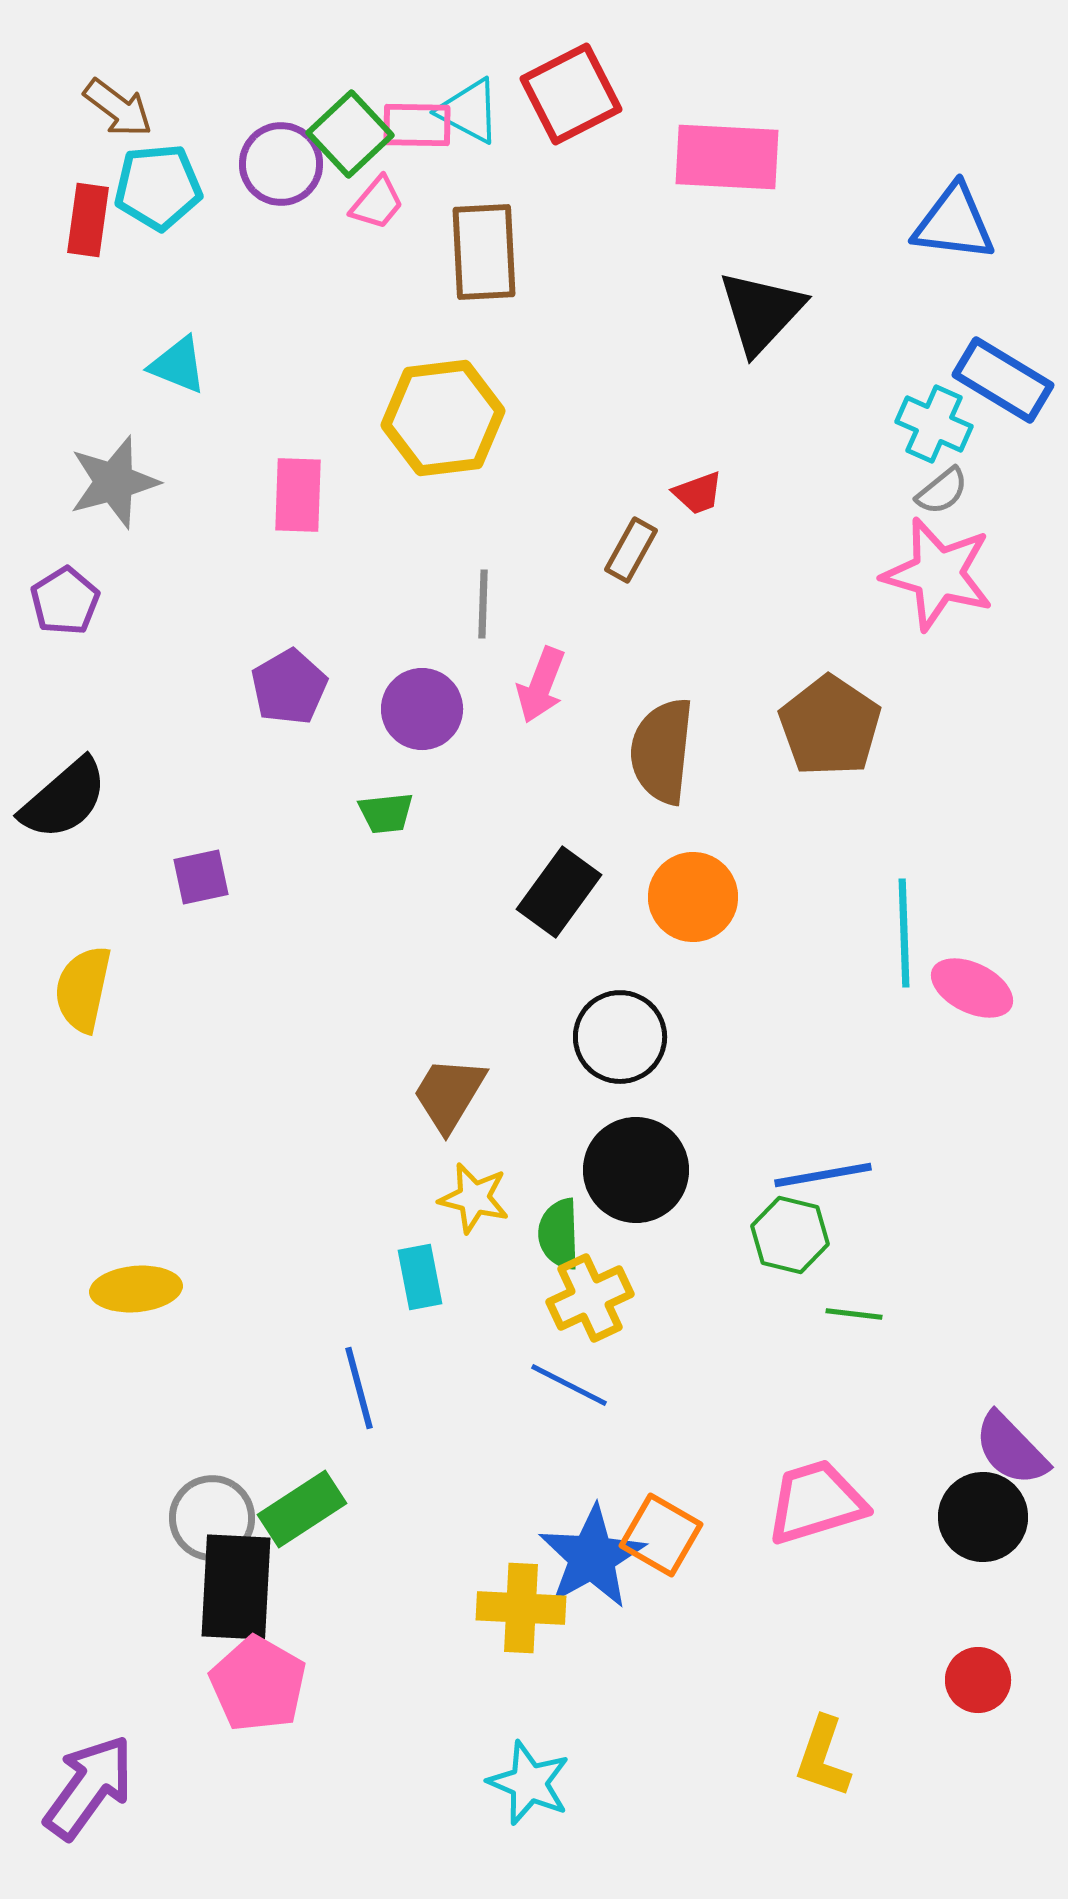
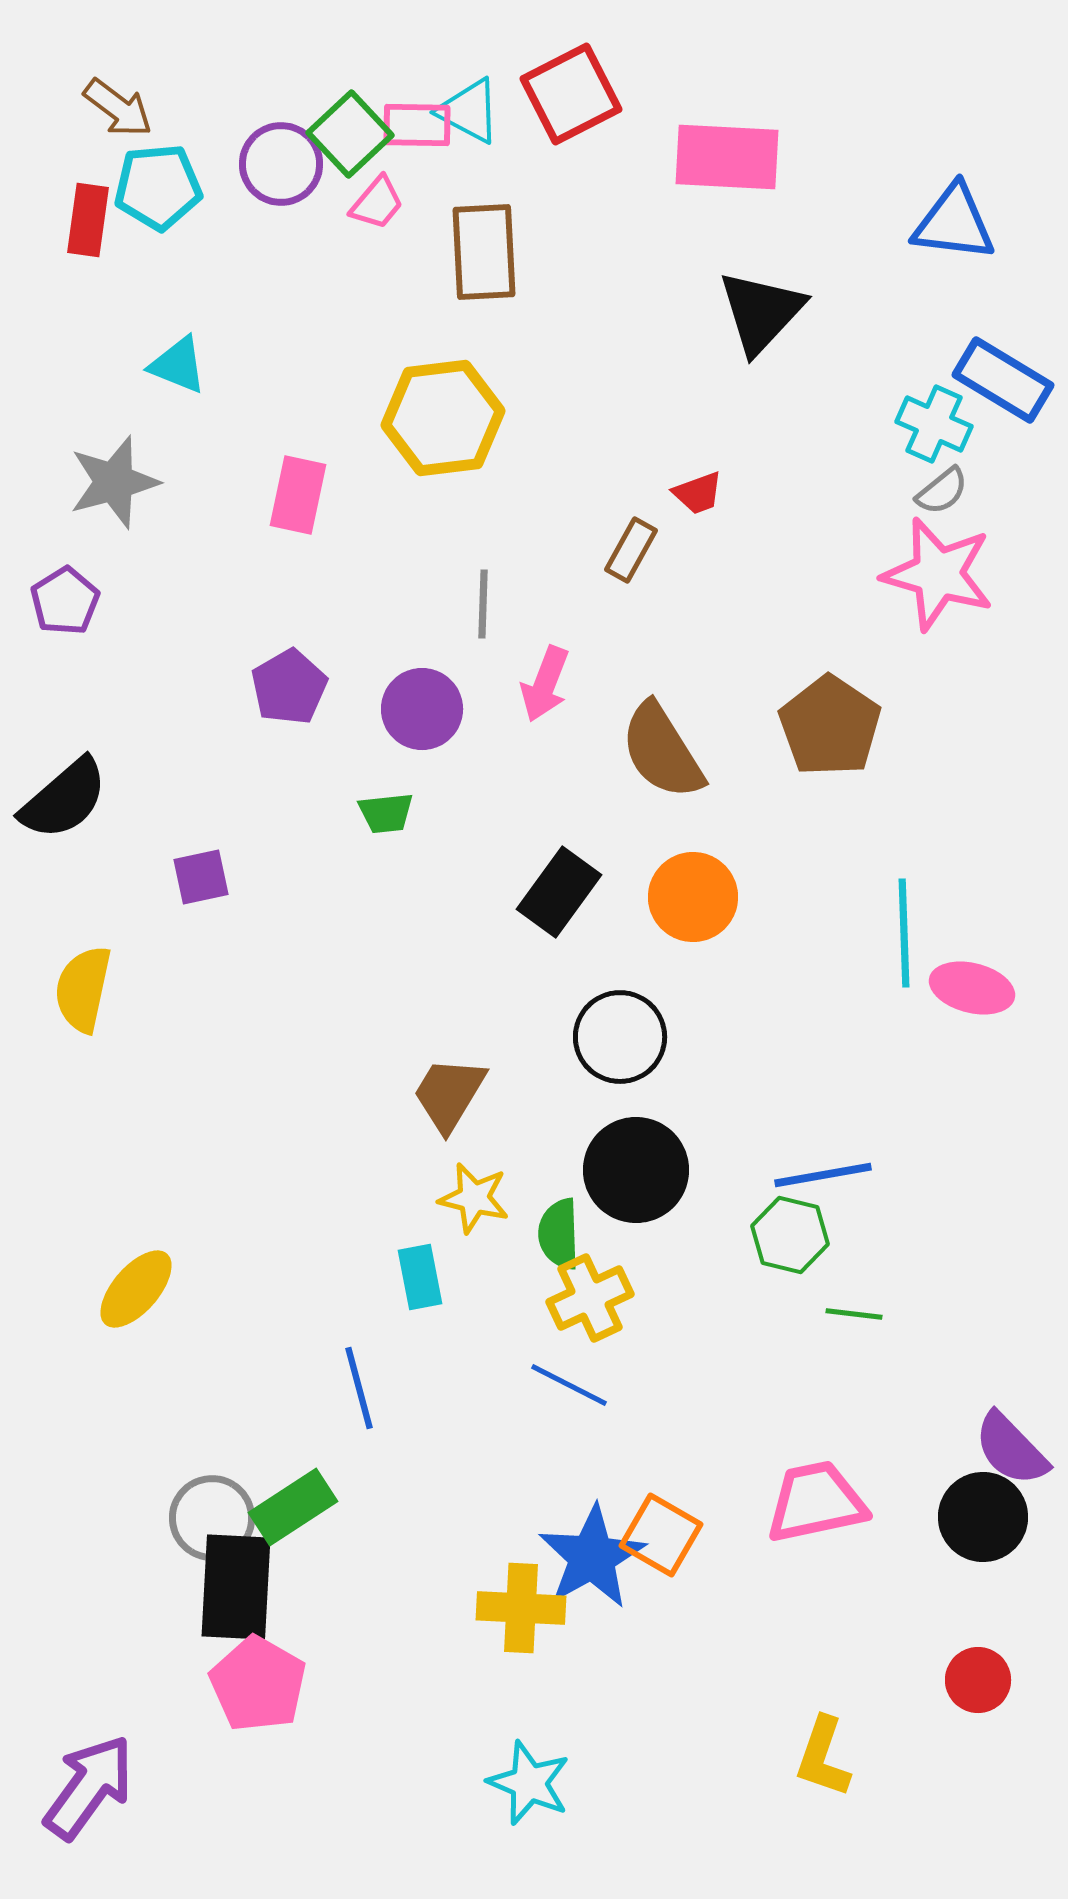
pink rectangle at (298, 495): rotated 10 degrees clockwise
pink arrow at (541, 685): moved 4 px right, 1 px up
brown semicircle at (662, 751): rotated 38 degrees counterclockwise
pink ellipse at (972, 988): rotated 12 degrees counterclockwise
yellow ellipse at (136, 1289): rotated 44 degrees counterclockwise
pink trapezoid at (816, 1502): rotated 5 degrees clockwise
green rectangle at (302, 1509): moved 9 px left, 2 px up
